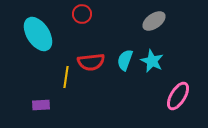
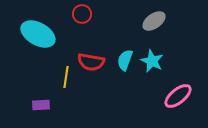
cyan ellipse: rotated 28 degrees counterclockwise
red semicircle: rotated 16 degrees clockwise
pink ellipse: rotated 20 degrees clockwise
